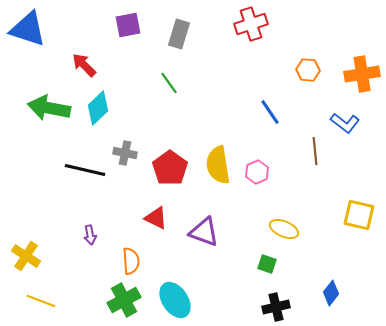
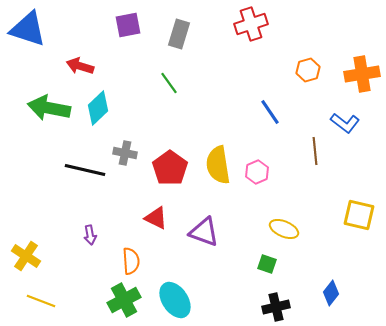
red arrow: moved 4 px left, 1 px down; rotated 28 degrees counterclockwise
orange hexagon: rotated 20 degrees counterclockwise
